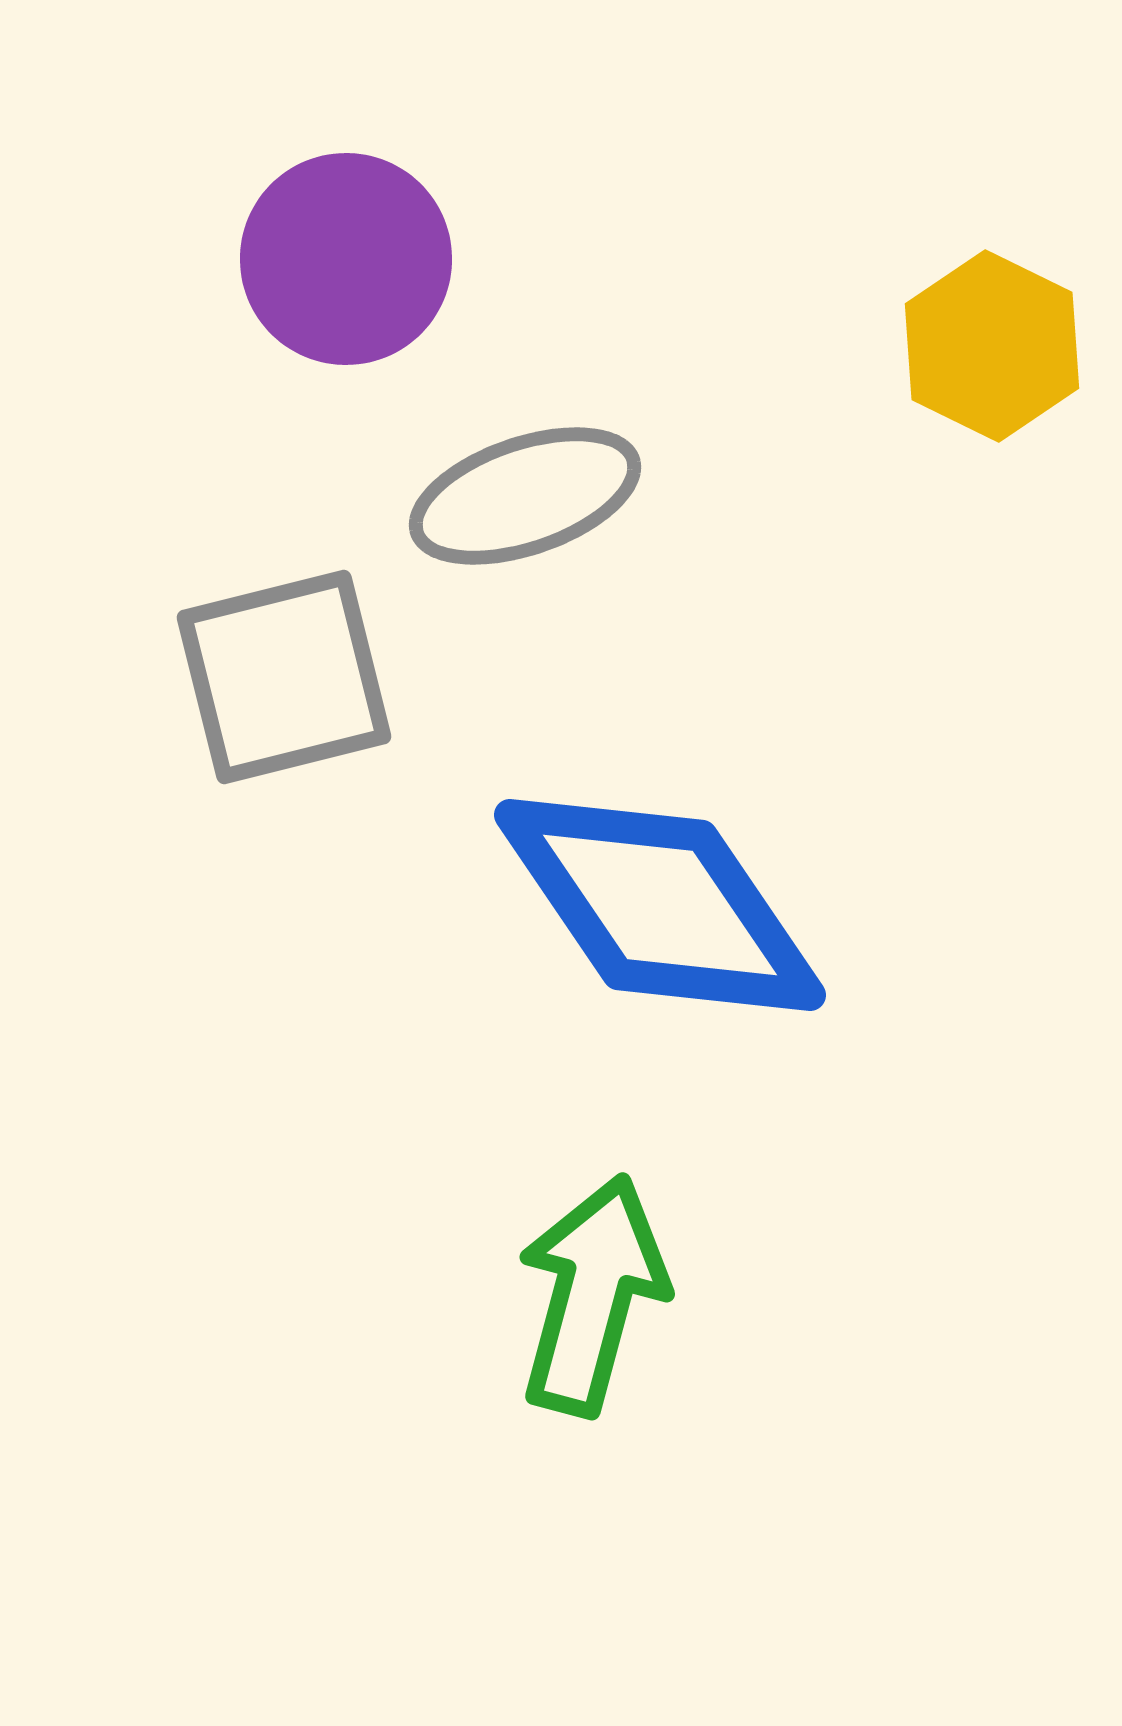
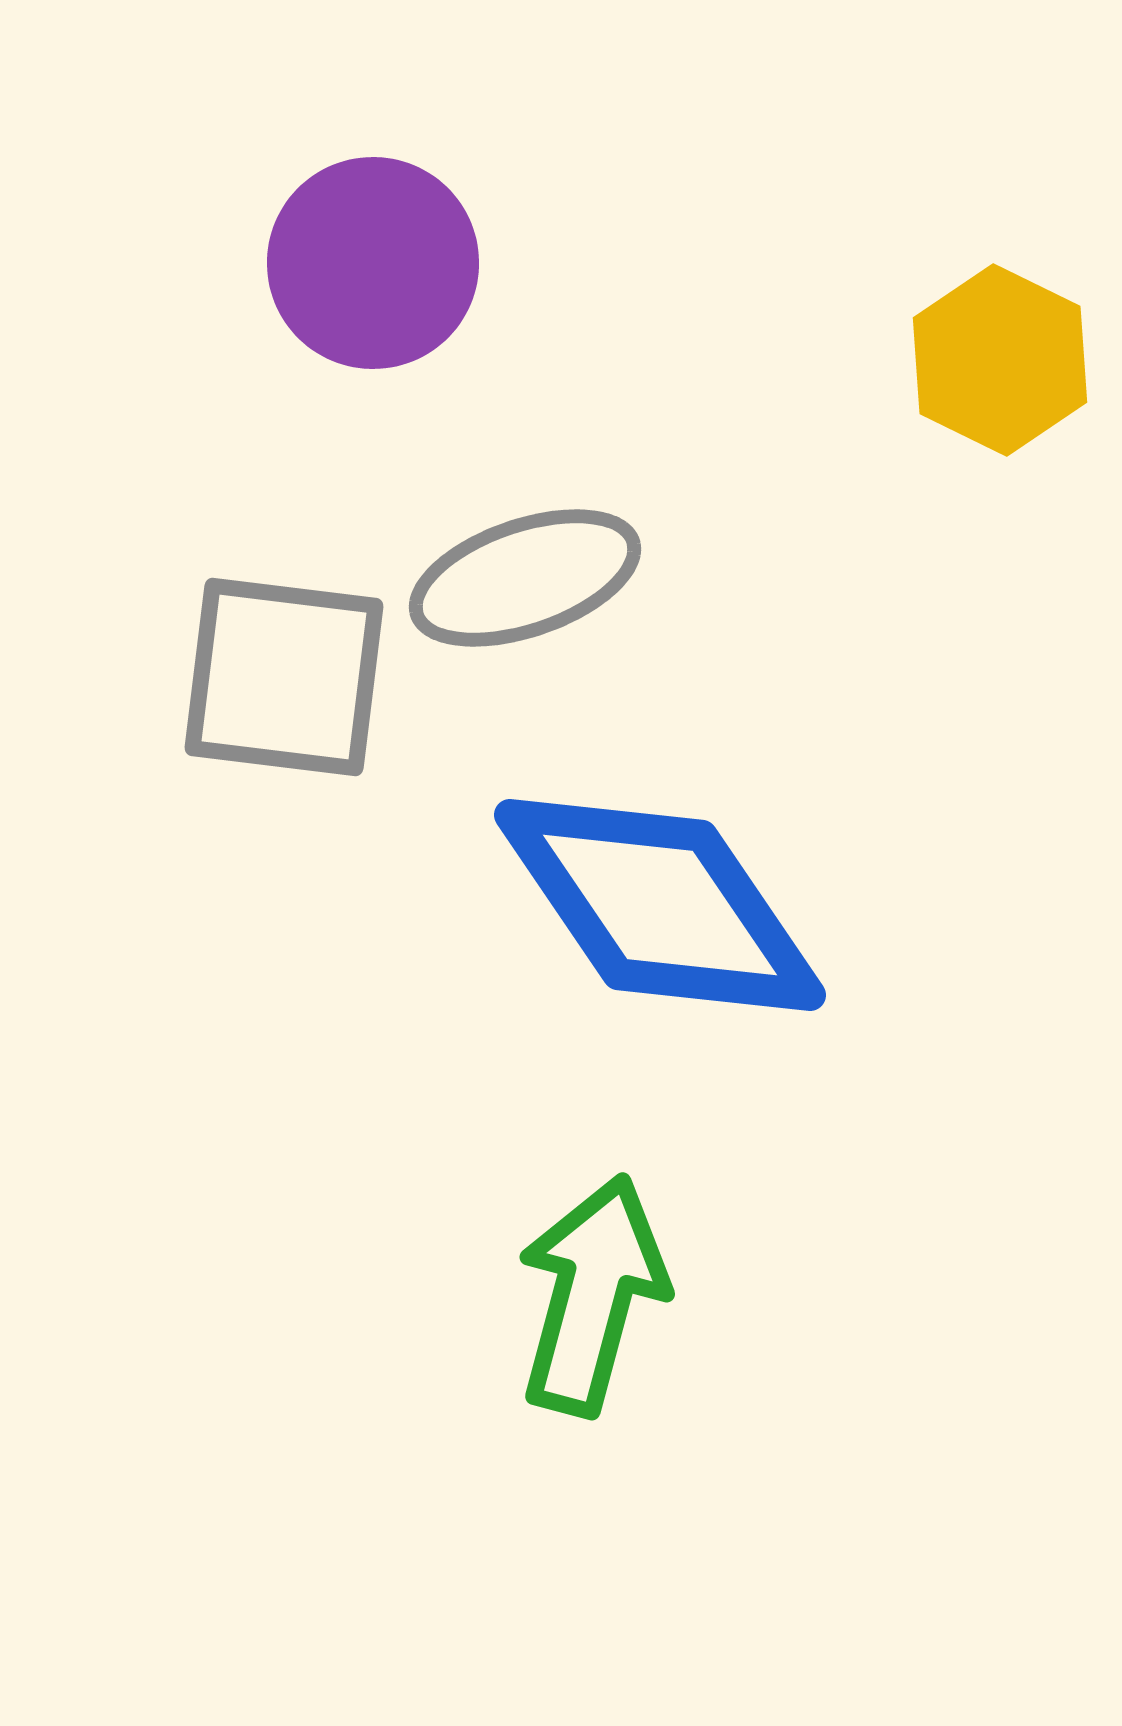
purple circle: moved 27 px right, 4 px down
yellow hexagon: moved 8 px right, 14 px down
gray ellipse: moved 82 px down
gray square: rotated 21 degrees clockwise
